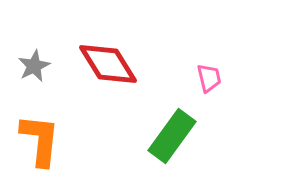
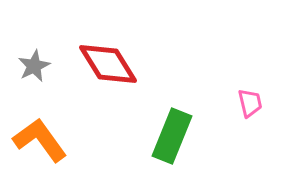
pink trapezoid: moved 41 px right, 25 px down
green rectangle: rotated 14 degrees counterclockwise
orange L-shape: rotated 42 degrees counterclockwise
